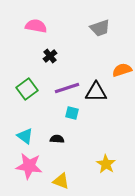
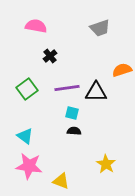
purple line: rotated 10 degrees clockwise
black semicircle: moved 17 px right, 8 px up
